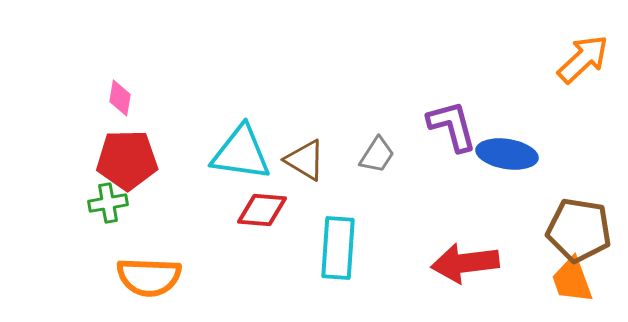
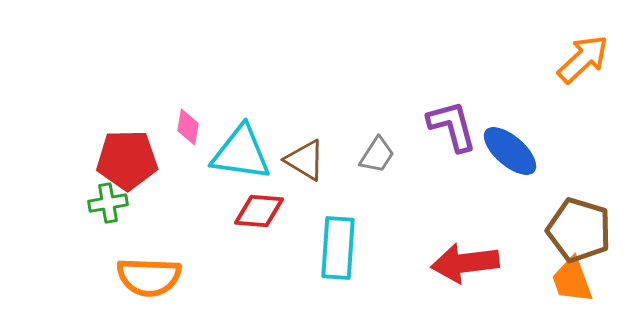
pink diamond: moved 68 px right, 29 px down
blue ellipse: moved 3 px right, 3 px up; rotated 32 degrees clockwise
red diamond: moved 3 px left, 1 px down
brown pentagon: rotated 8 degrees clockwise
